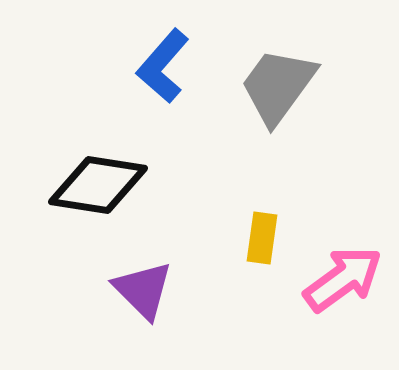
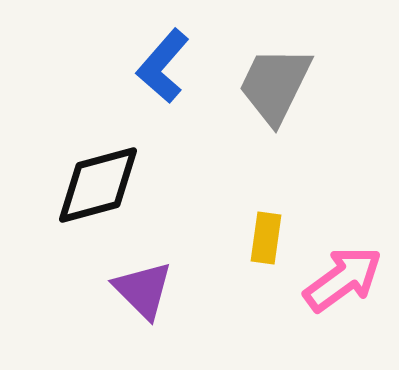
gray trapezoid: moved 3 px left, 1 px up; rotated 10 degrees counterclockwise
black diamond: rotated 24 degrees counterclockwise
yellow rectangle: moved 4 px right
